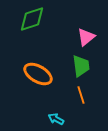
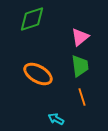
pink triangle: moved 6 px left
green trapezoid: moved 1 px left
orange line: moved 1 px right, 2 px down
